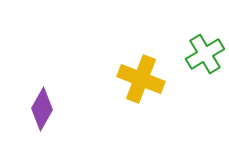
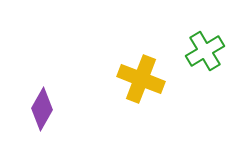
green cross: moved 3 px up
